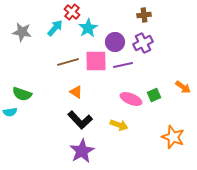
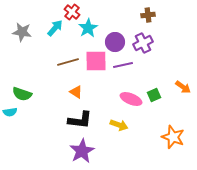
brown cross: moved 4 px right
black L-shape: rotated 40 degrees counterclockwise
